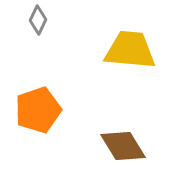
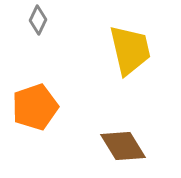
yellow trapezoid: rotated 72 degrees clockwise
orange pentagon: moved 3 px left, 3 px up
